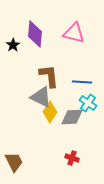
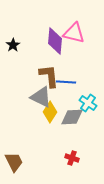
purple diamond: moved 20 px right, 7 px down
blue line: moved 16 px left
